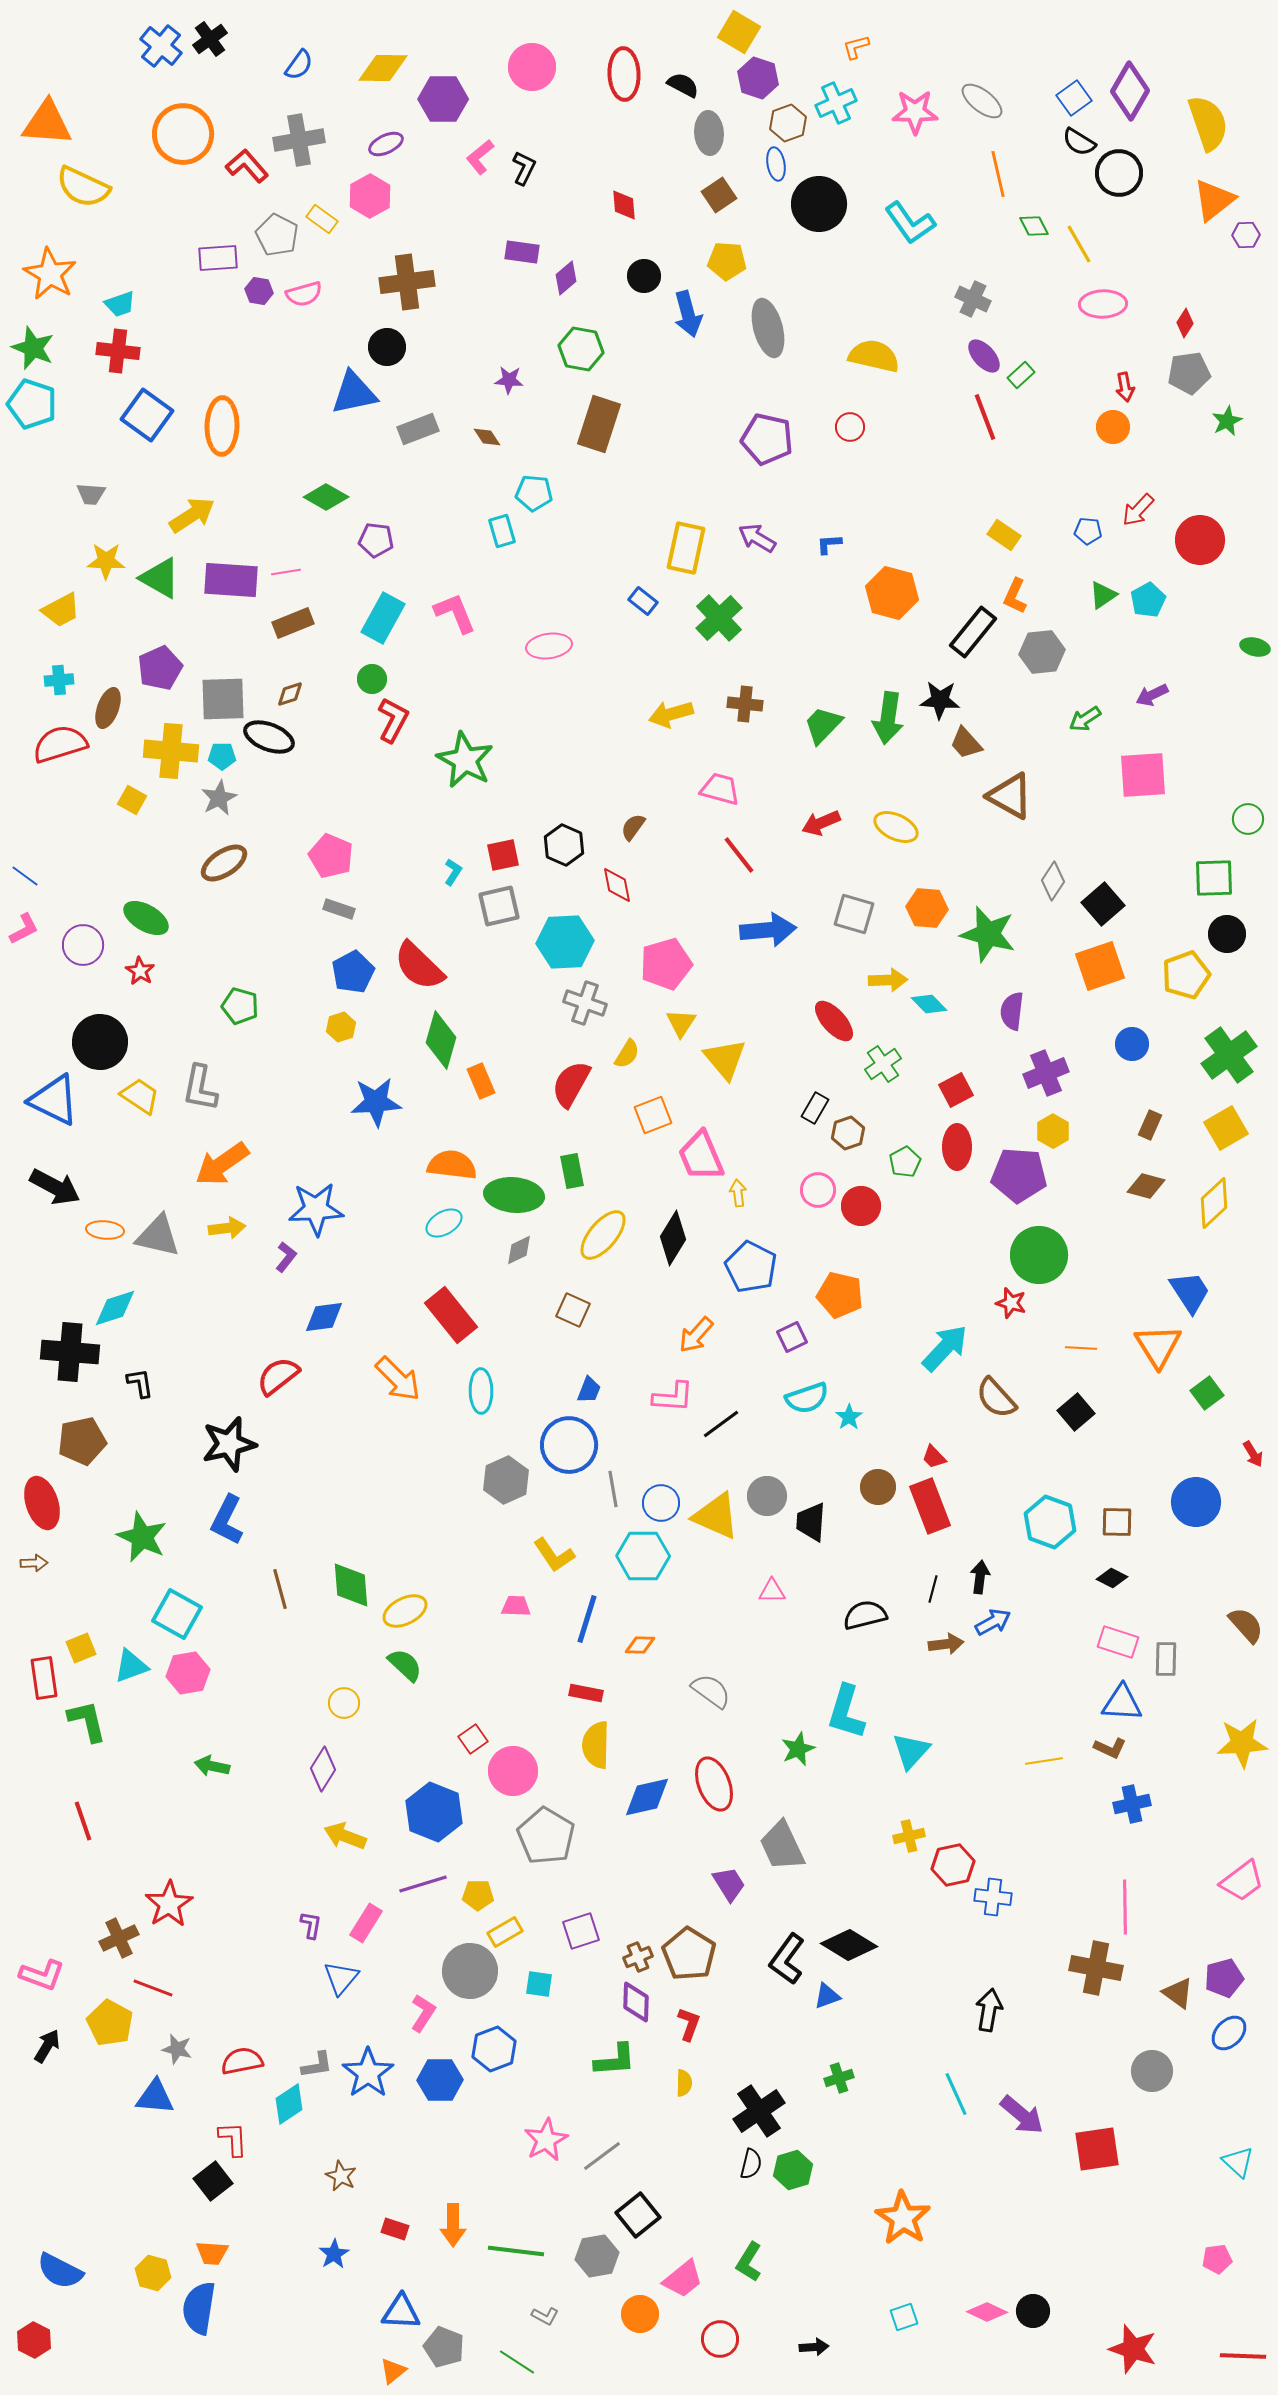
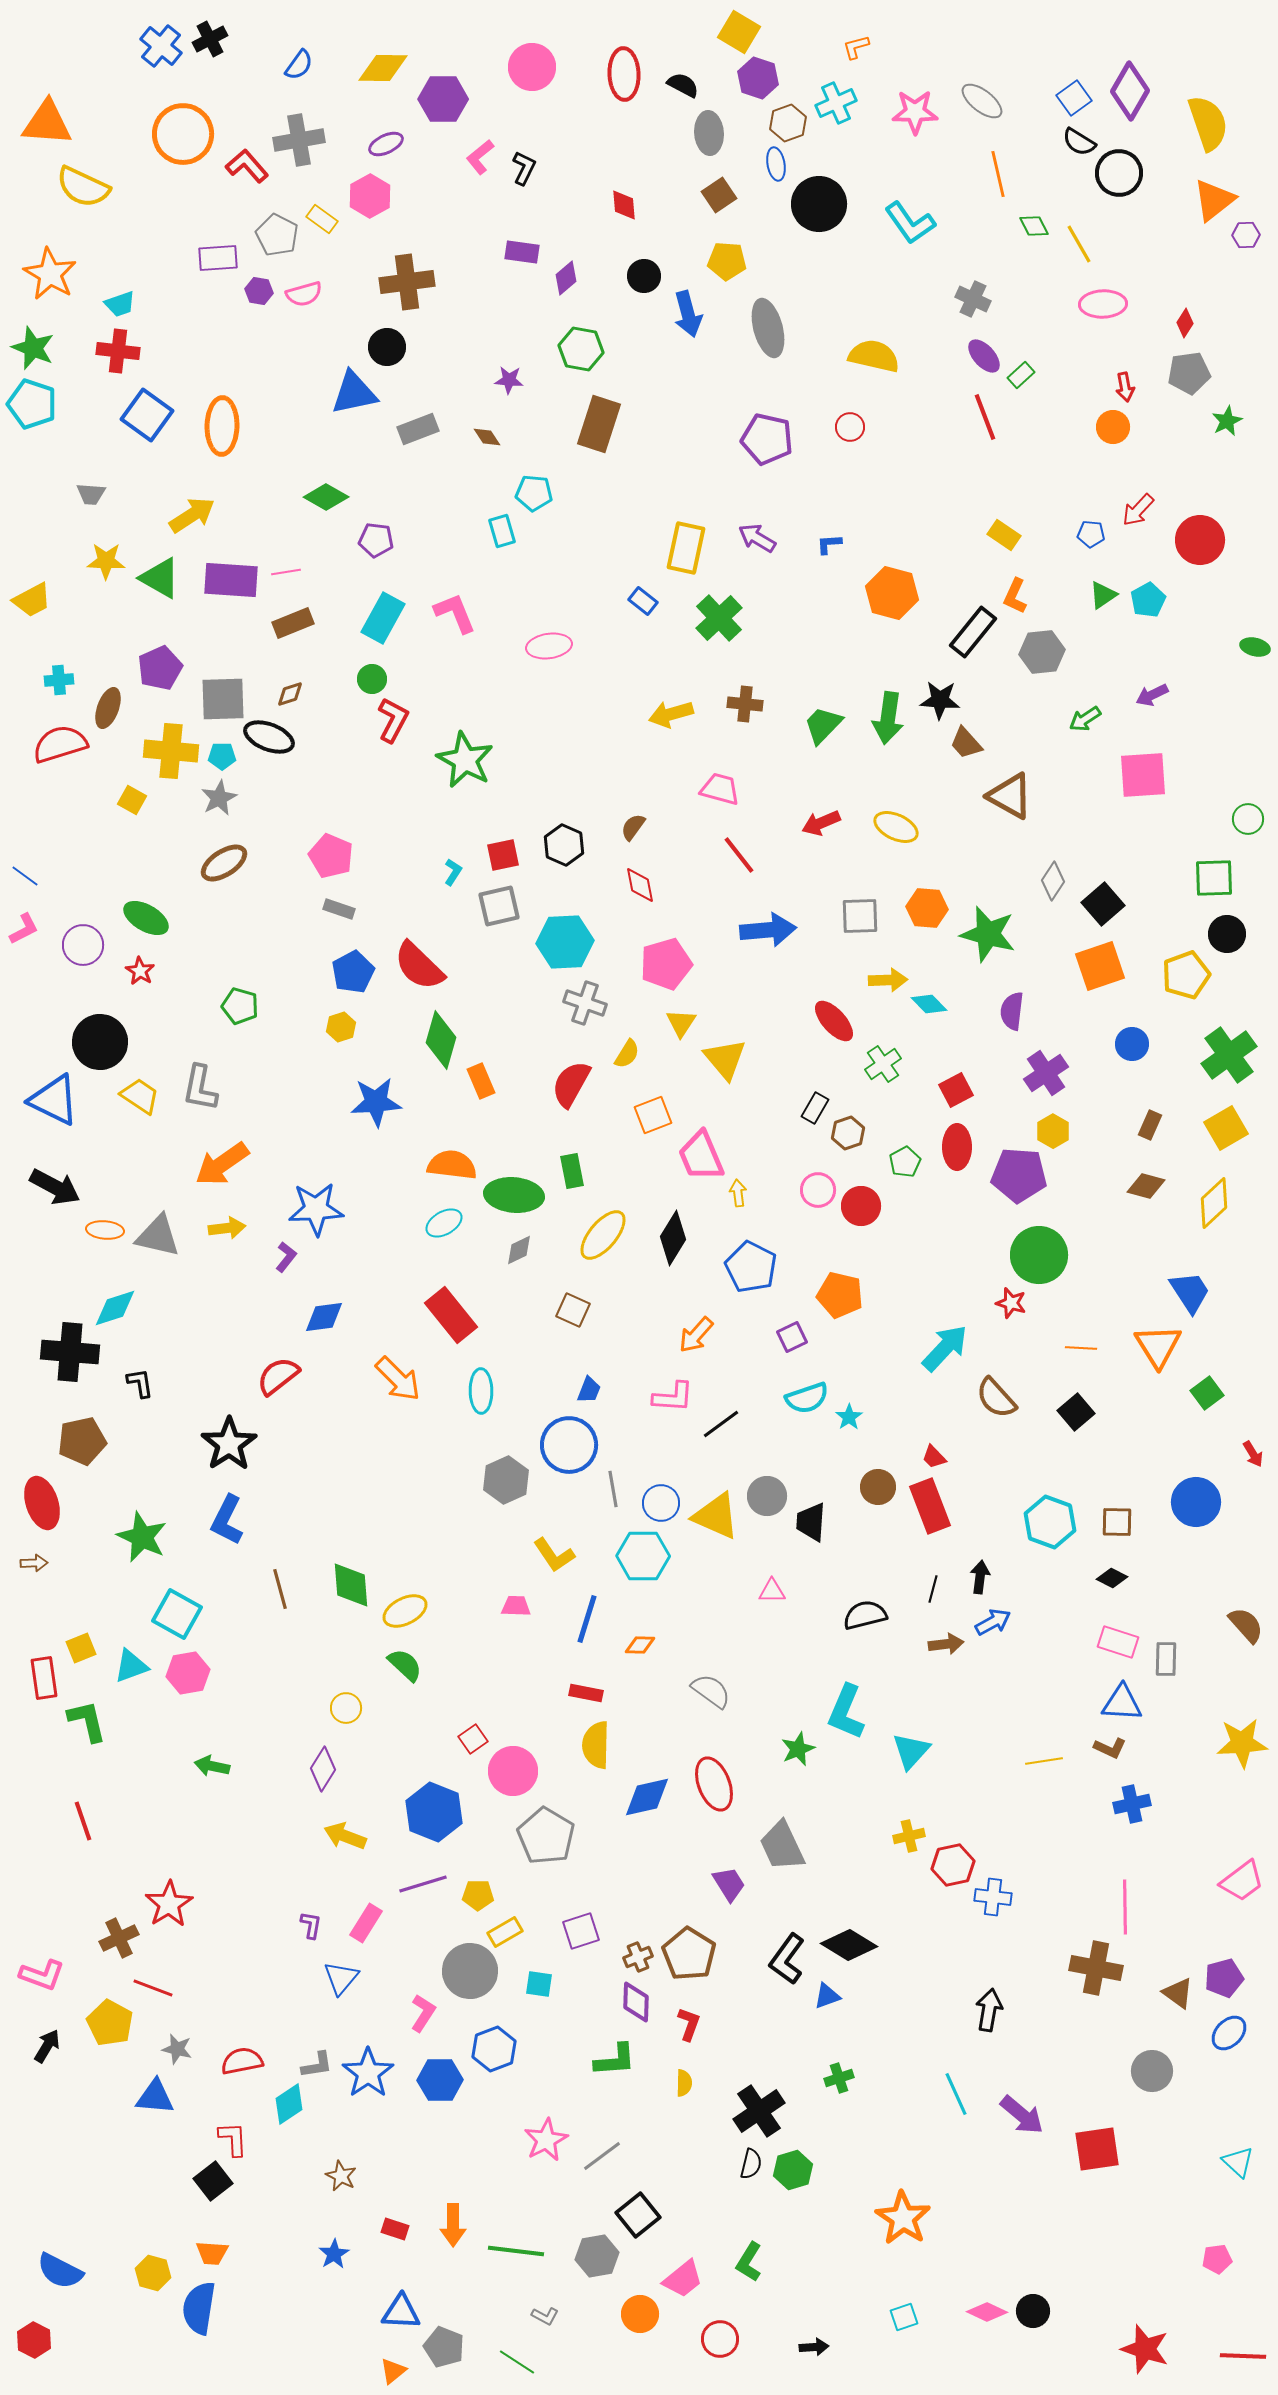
black cross at (210, 39): rotated 8 degrees clockwise
blue pentagon at (1088, 531): moved 3 px right, 3 px down
yellow trapezoid at (61, 610): moved 29 px left, 10 px up
red diamond at (617, 885): moved 23 px right
gray square at (854, 914): moved 6 px right, 2 px down; rotated 18 degrees counterclockwise
purple cross at (1046, 1073): rotated 12 degrees counterclockwise
black star at (229, 1444): rotated 20 degrees counterclockwise
yellow circle at (344, 1703): moved 2 px right, 5 px down
cyan L-shape at (846, 1712): rotated 6 degrees clockwise
red star at (1133, 2349): moved 12 px right
